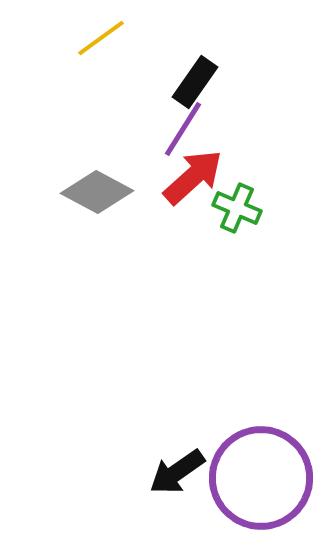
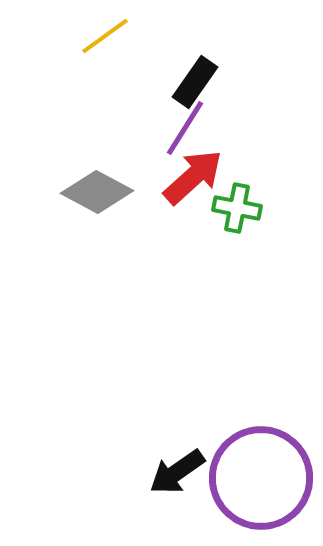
yellow line: moved 4 px right, 2 px up
purple line: moved 2 px right, 1 px up
green cross: rotated 12 degrees counterclockwise
